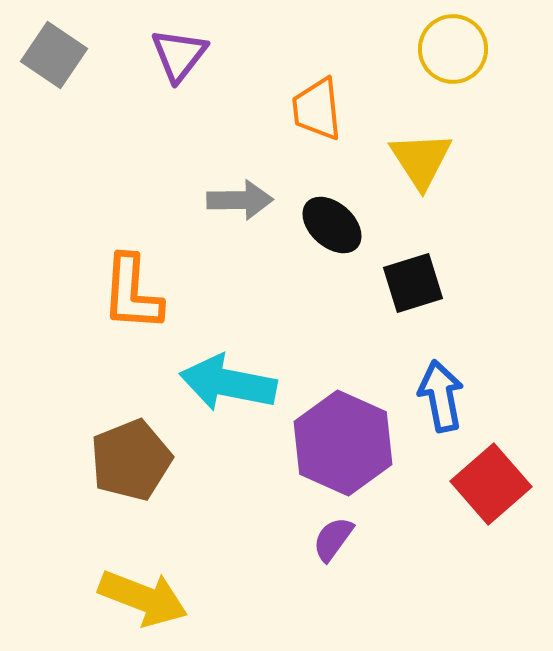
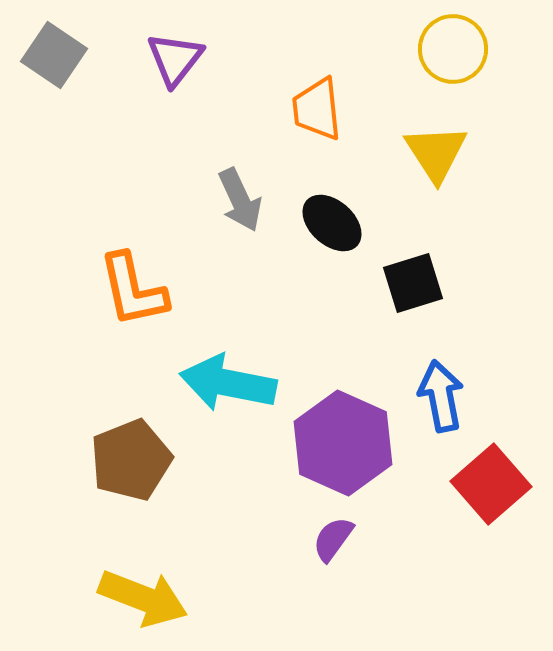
purple triangle: moved 4 px left, 4 px down
yellow triangle: moved 15 px right, 7 px up
gray arrow: rotated 66 degrees clockwise
black ellipse: moved 2 px up
orange L-shape: moved 1 px right, 3 px up; rotated 16 degrees counterclockwise
